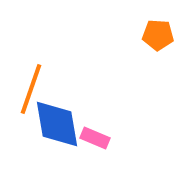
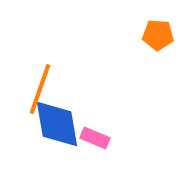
orange line: moved 9 px right
